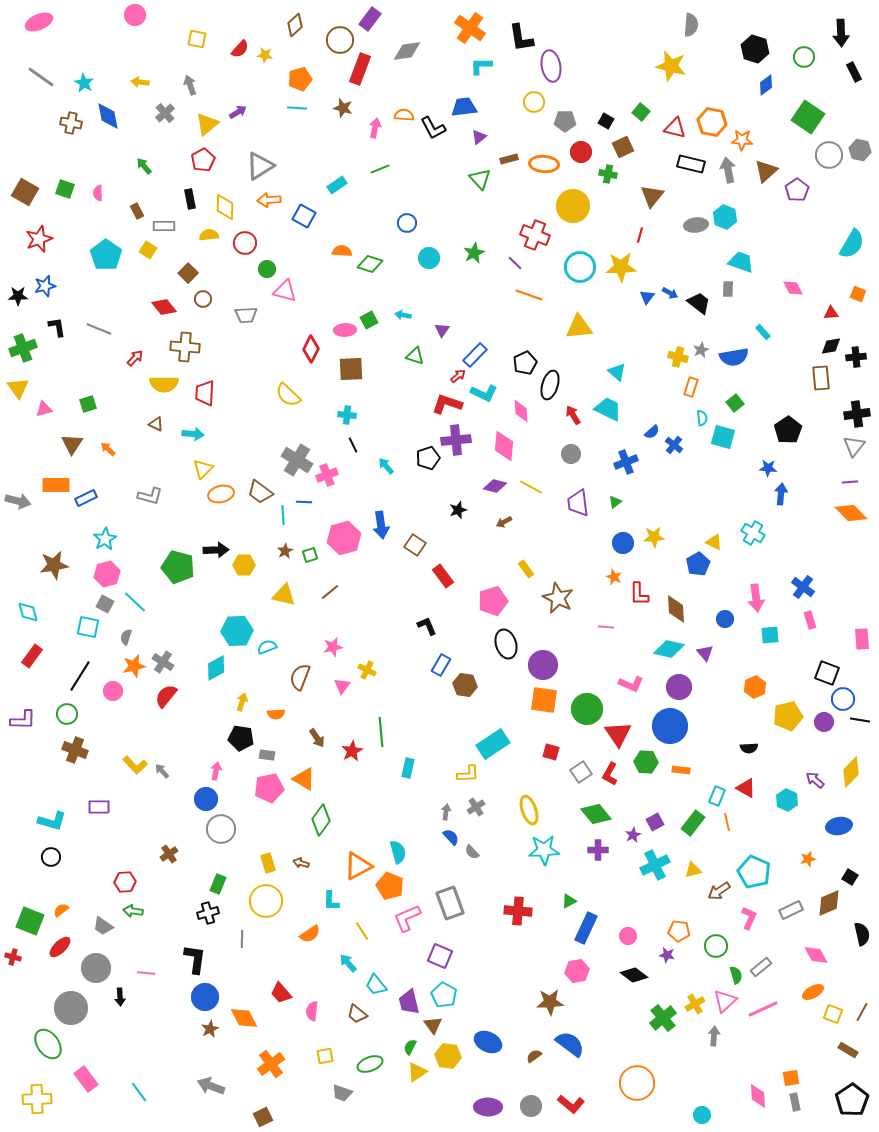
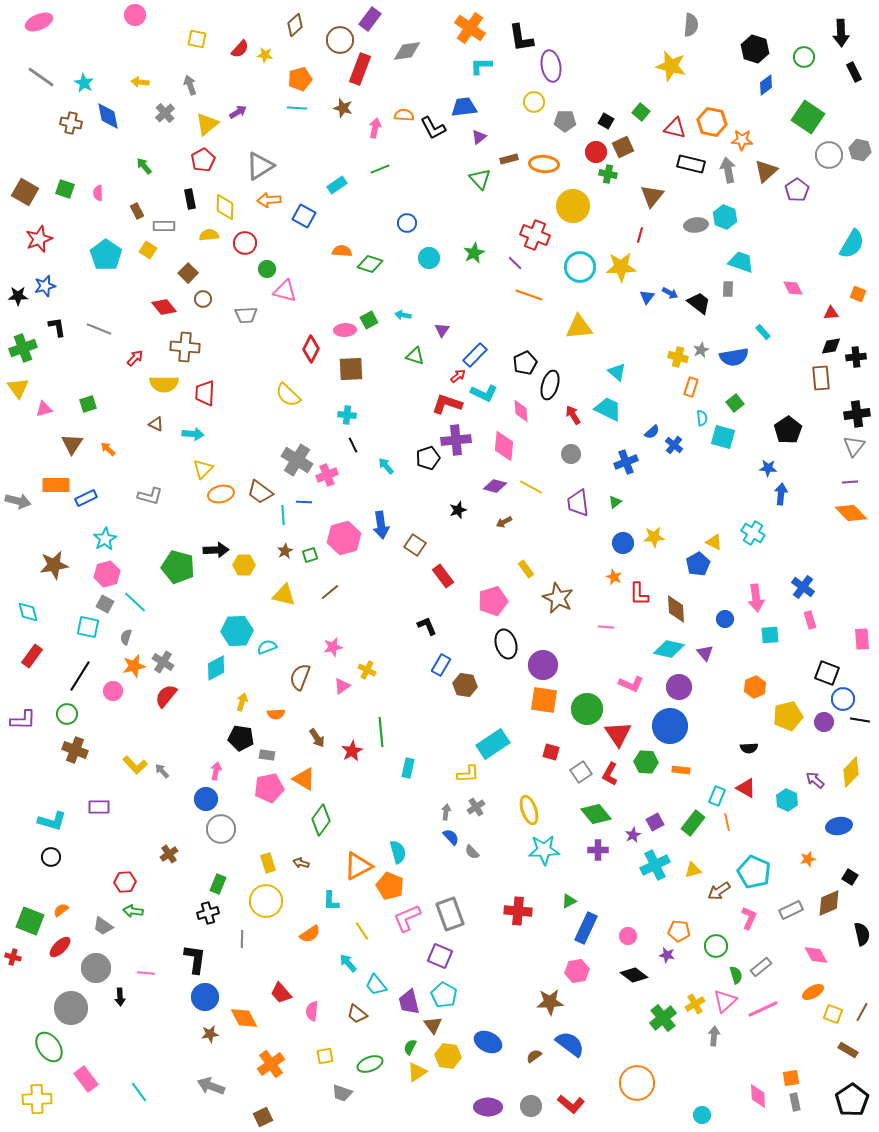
red circle at (581, 152): moved 15 px right
pink triangle at (342, 686): rotated 18 degrees clockwise
gray rectangle at (450, 903): moved 11 px down
brown star at (210, 1029): moved 5 px down; rotated 18 degrees clockwise
green ellipse at (48, 1044): moved 1 px right, 3 px down
